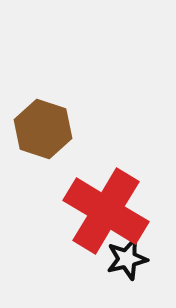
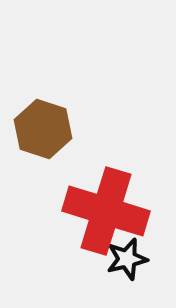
red cross: rotated 14 degrees counterclockwise
